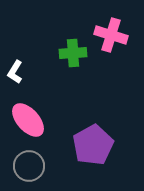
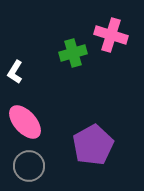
green cross: rotated 12 degrees counterclockwise
pink ellipse: moved 3 px left, 2 px down
